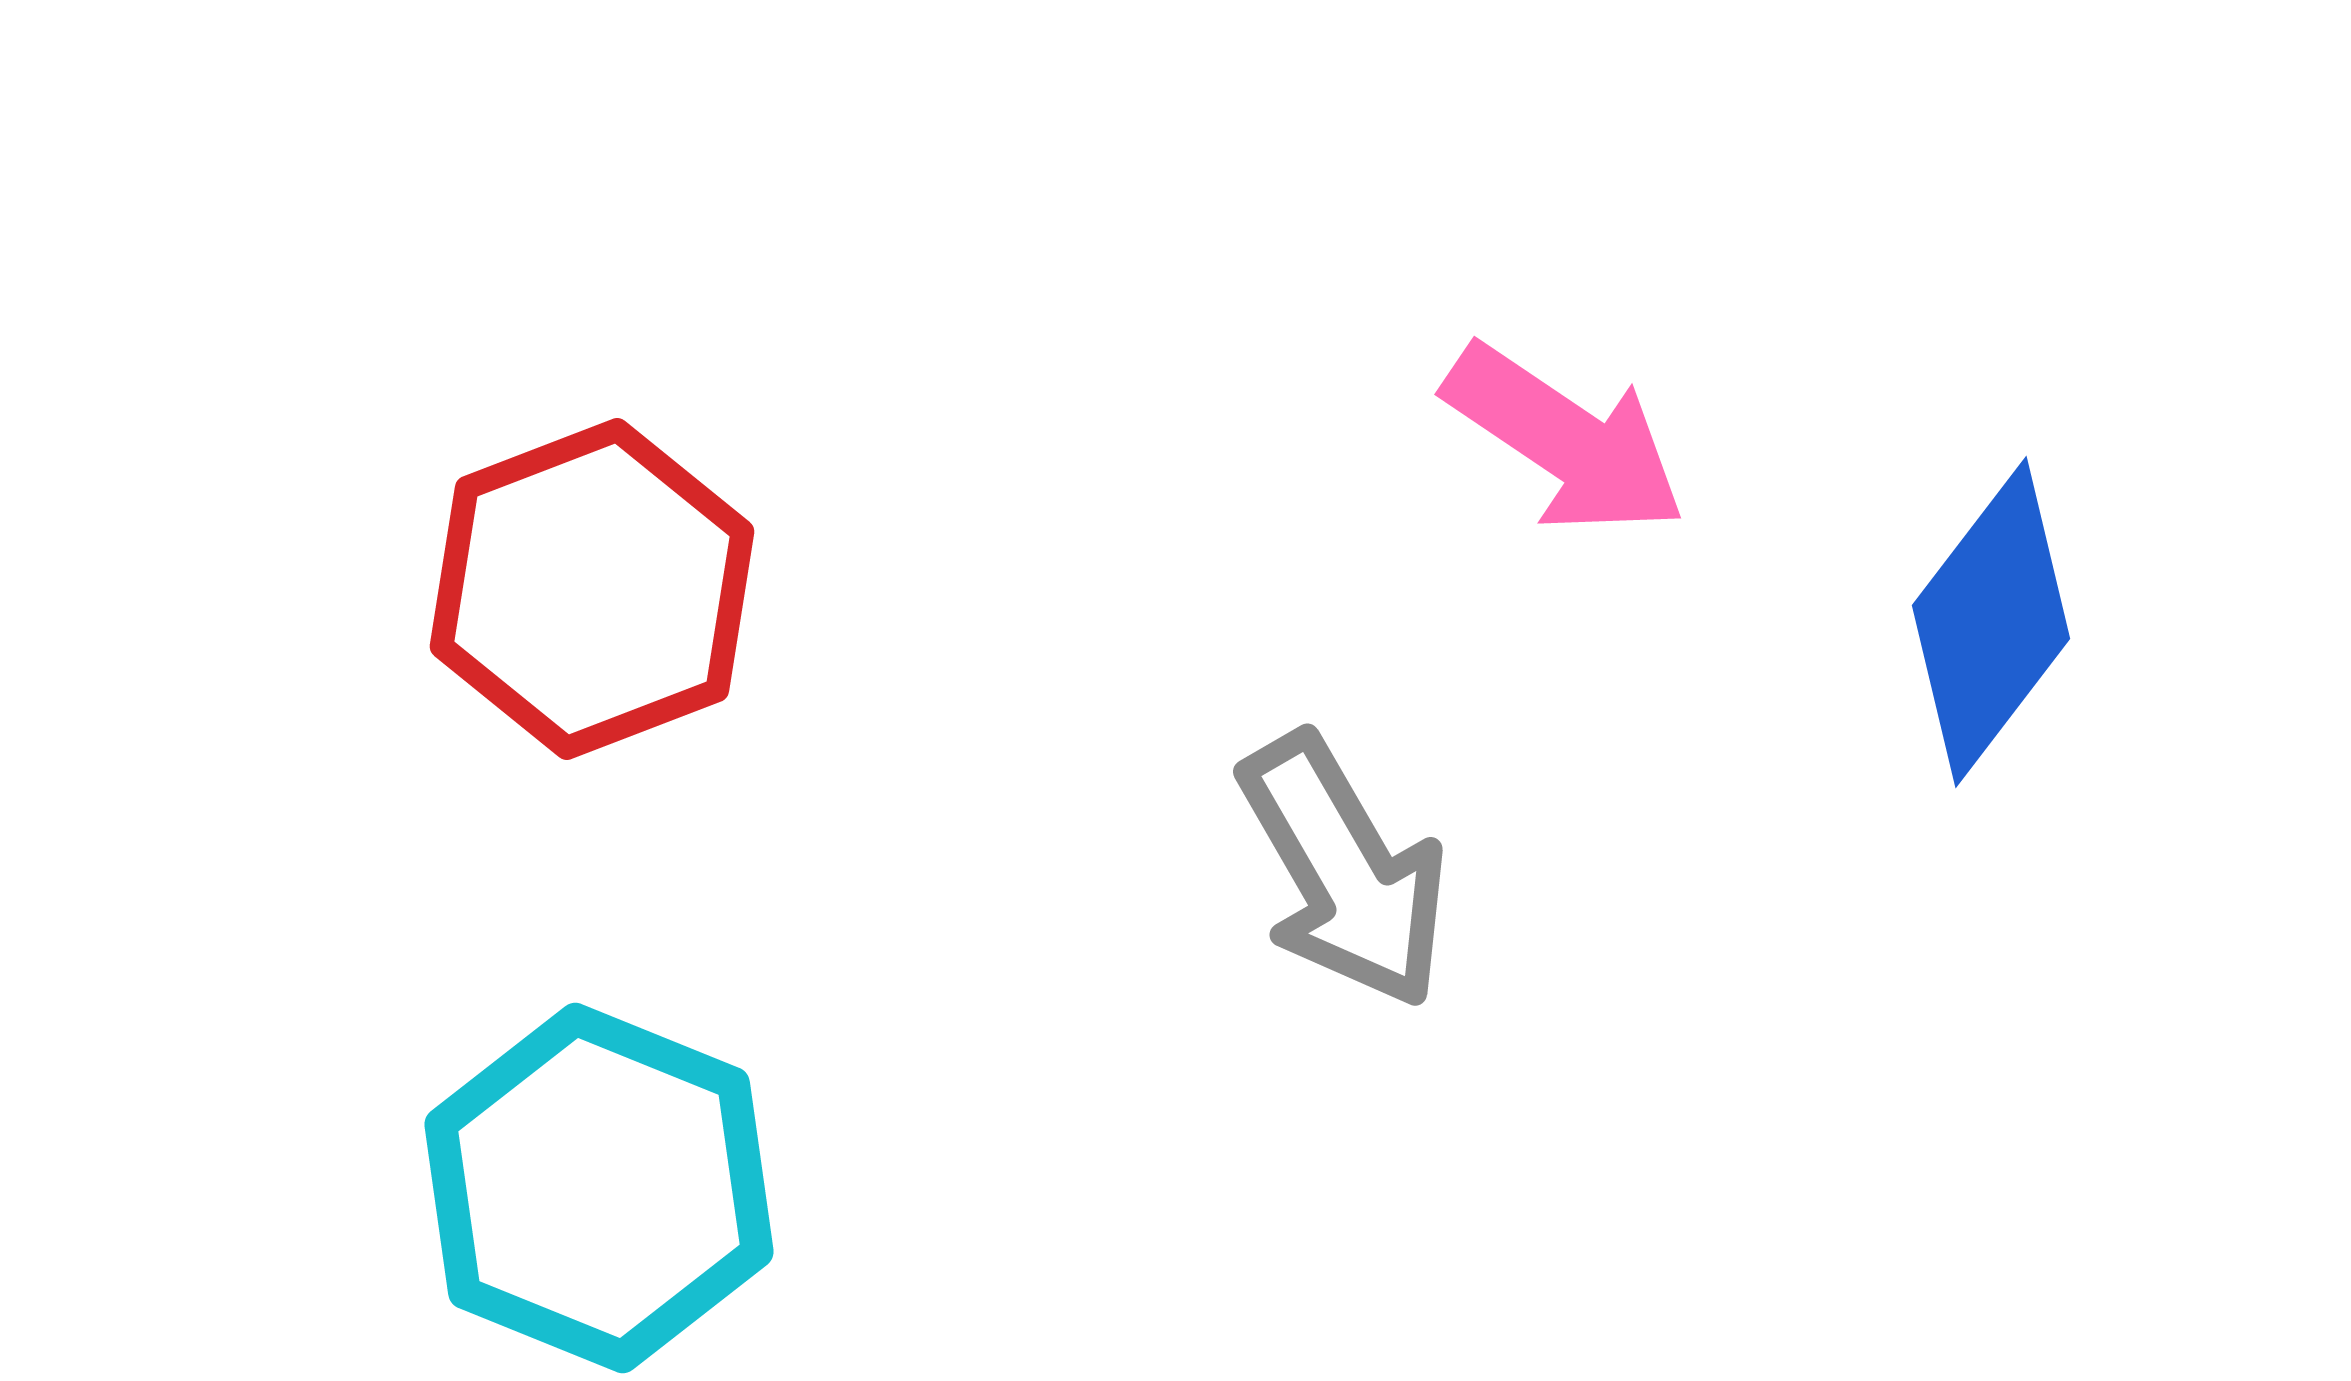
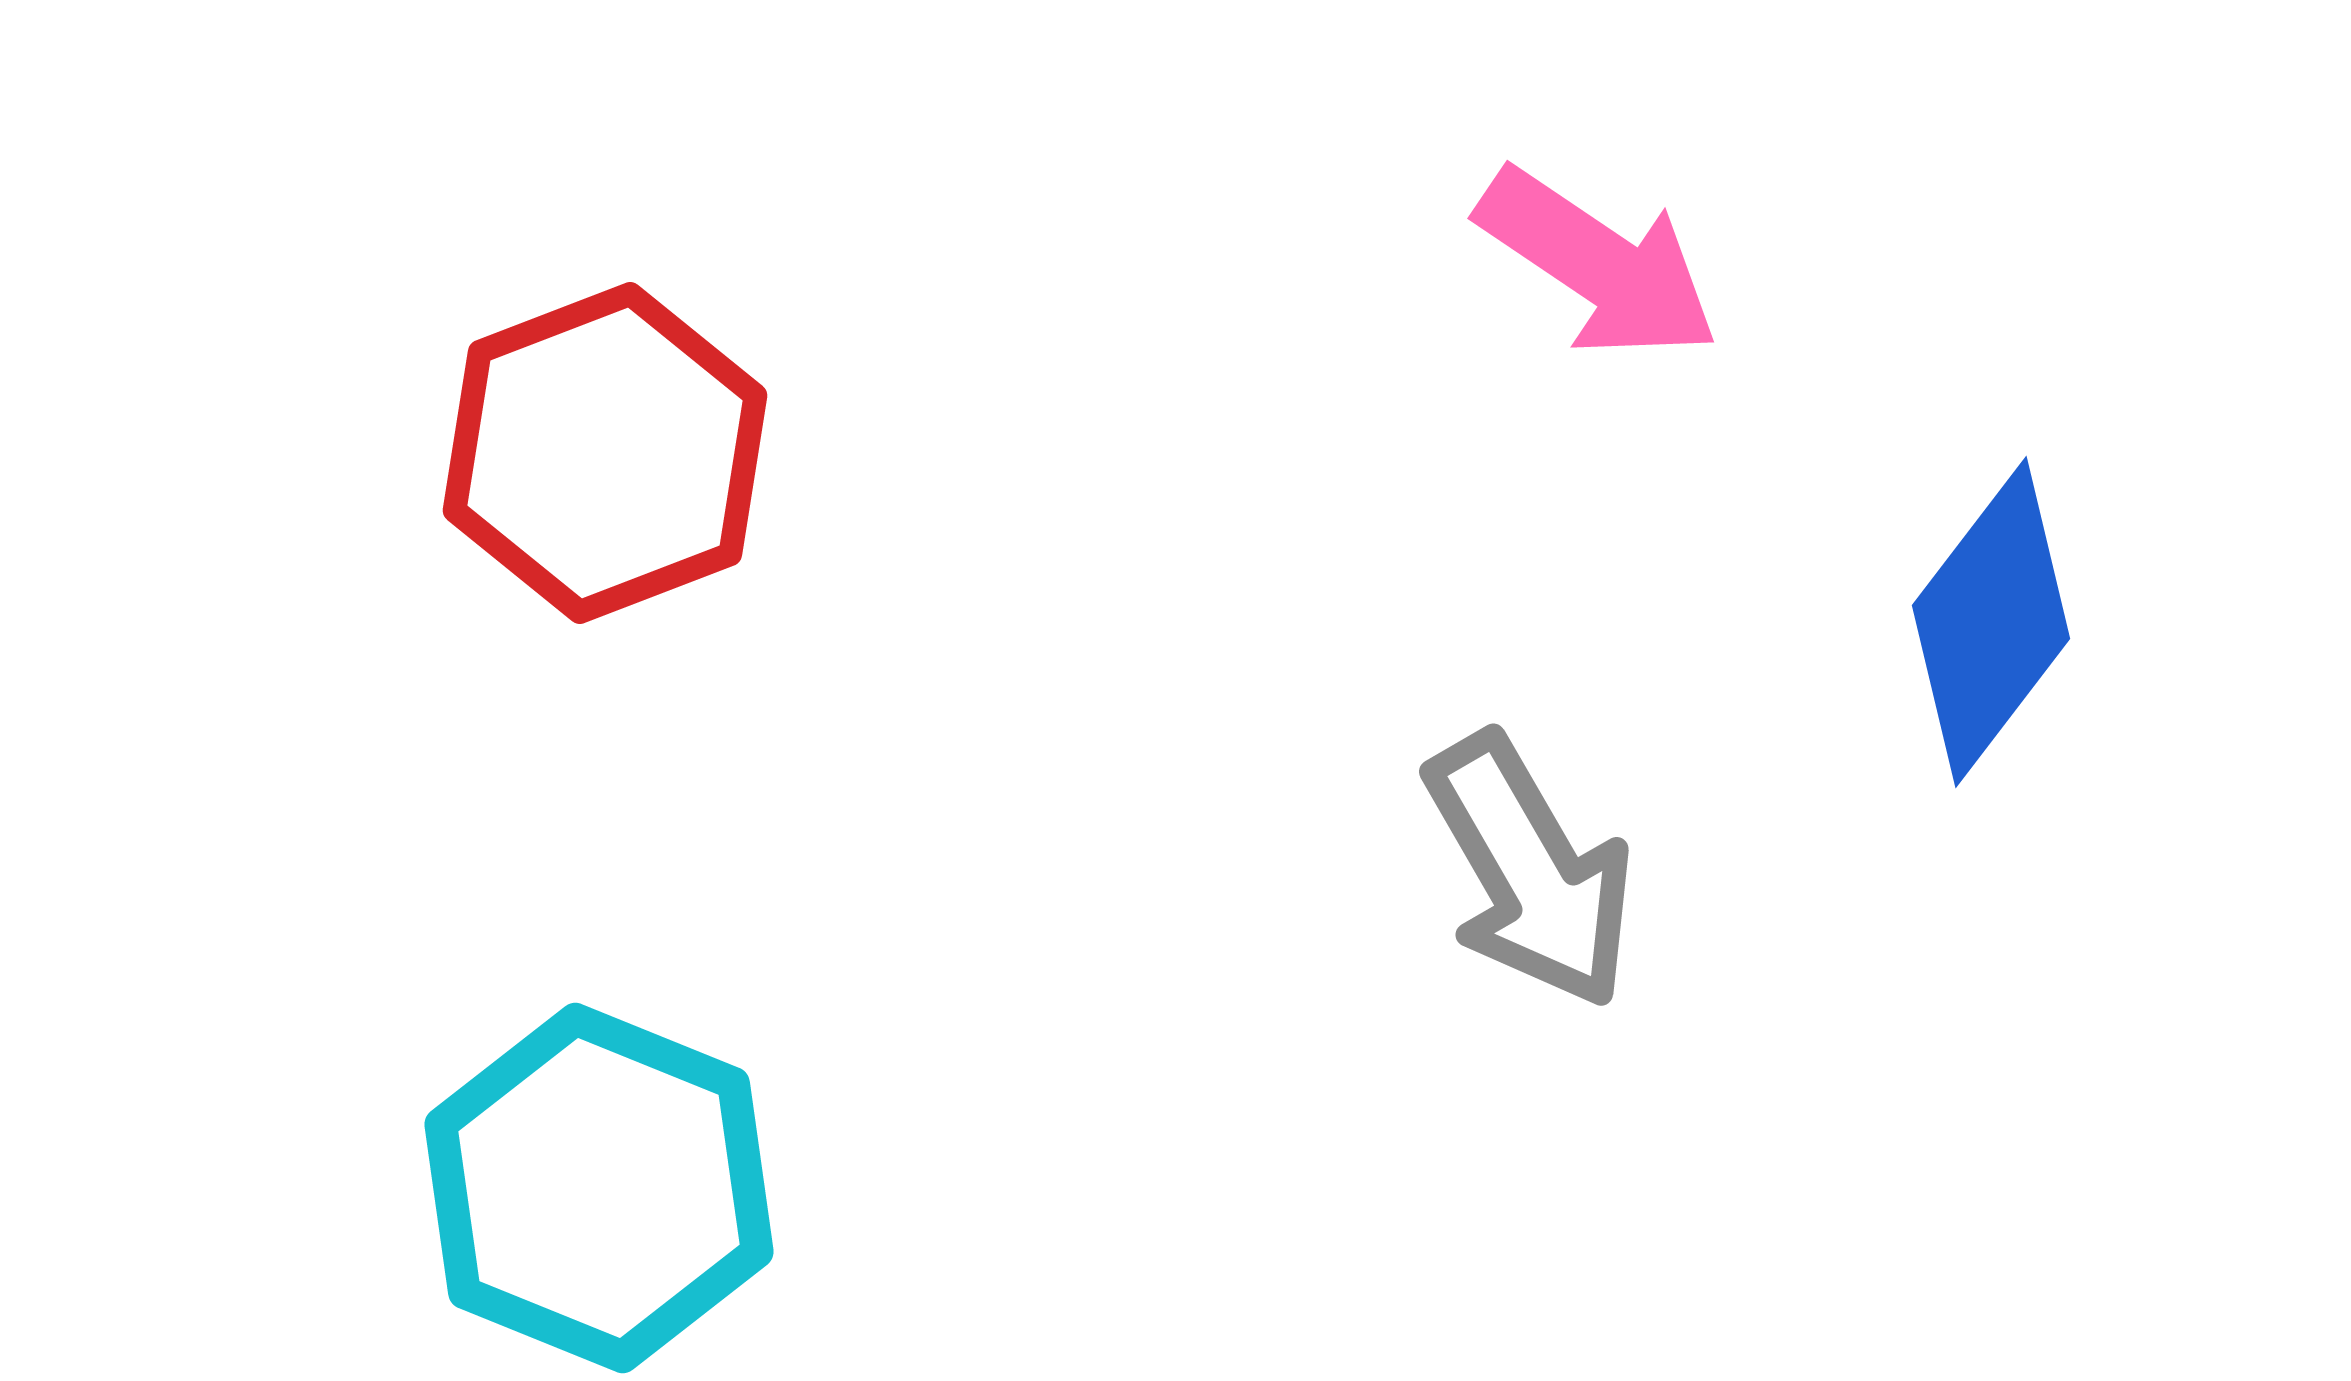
pink arrow: moved 33 px right, 176 px up
red hexagon: moved 13 px right, 136 px up
gray arrow: moved 186 px right
